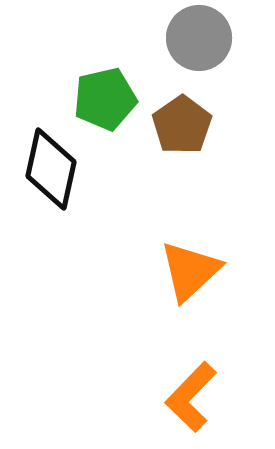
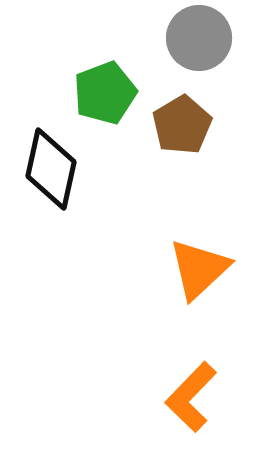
green pentagon: moved 6 px up; rotated 8 degrees counterclockwise
brown pentagon: rotated 4 degrees clockwise
orange triangle: moved 9 px right, 2 px up
